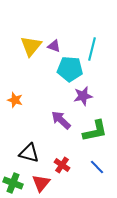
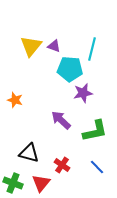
purple star: moved 3 px up
